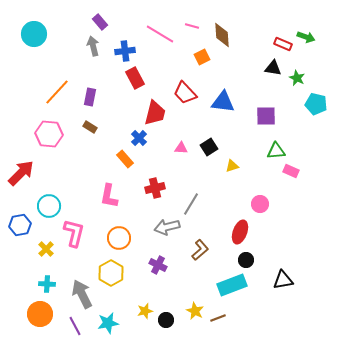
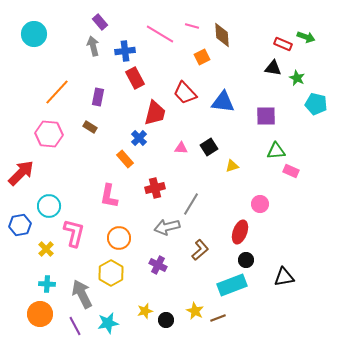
purple rectangle at (90, 97): moved 8 px right
black triangle at (283, 280): moved 1 px right, 3 px up
